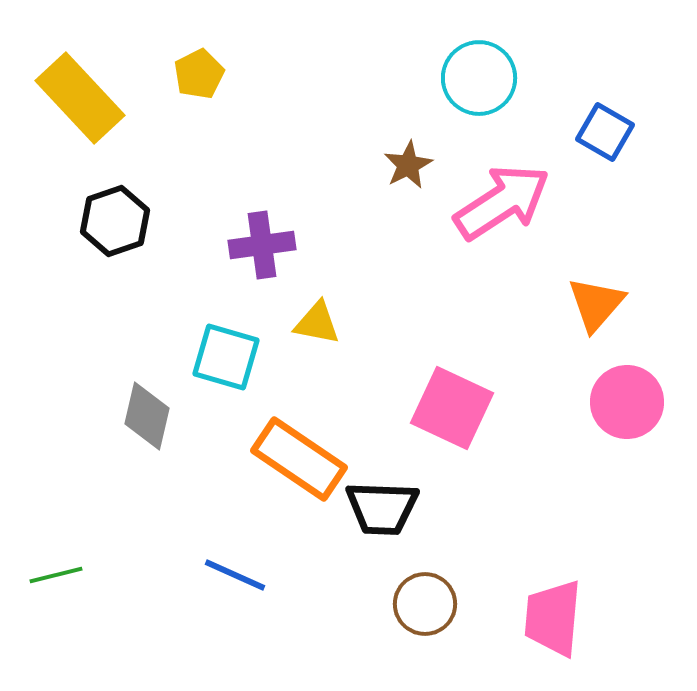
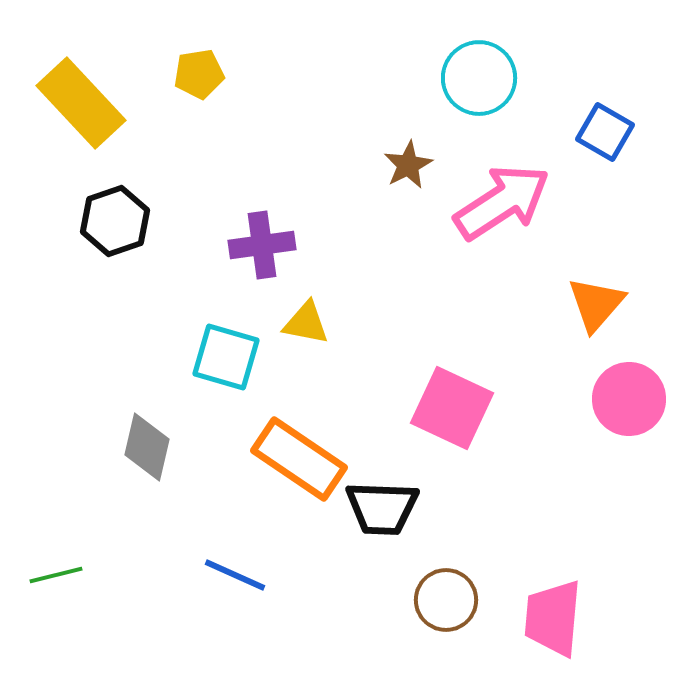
yellow pentagon: rotated 18 degrees clockwise
yellow rectangle: moved 1 px right, 5 px down
yellow triangle: moved 11 px left
pink circle: moved 2 px right, 3 px up
gray diamond: moved 31 px down
brown circle: moved 21 px right, 4 px up
